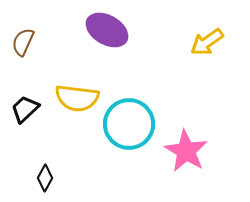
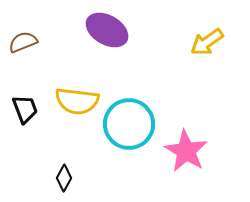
brown semicircle: rotated 44 degrees clockwise
yellow semicircle: moved 3 px down
black trapezoid: rotated 112 degrees clockwise
black diamond: moved 19 px right
